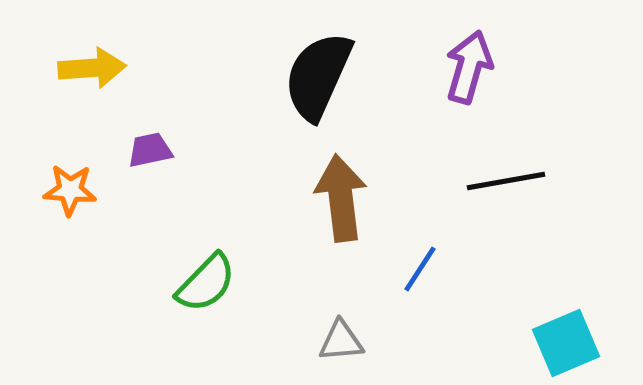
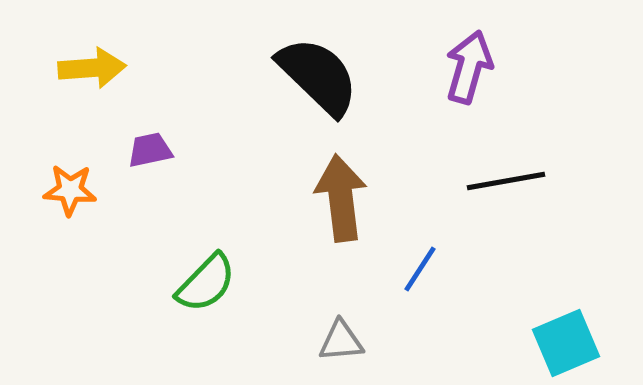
black semicircle: rotated 110 degrees clockwise
